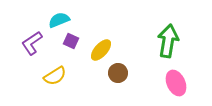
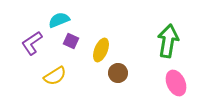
yellow ellipse: rotated 20 degrees counterclockwise
